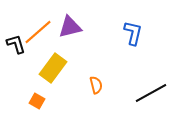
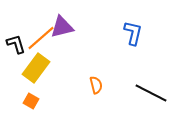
purple triangle: moved 8 px left
orange line: moved 3 px right, 6 px down
yellow rectangle: moved 17 px left
black line: rotated 56 degrees clockwise
orange square: moved 6 px left
